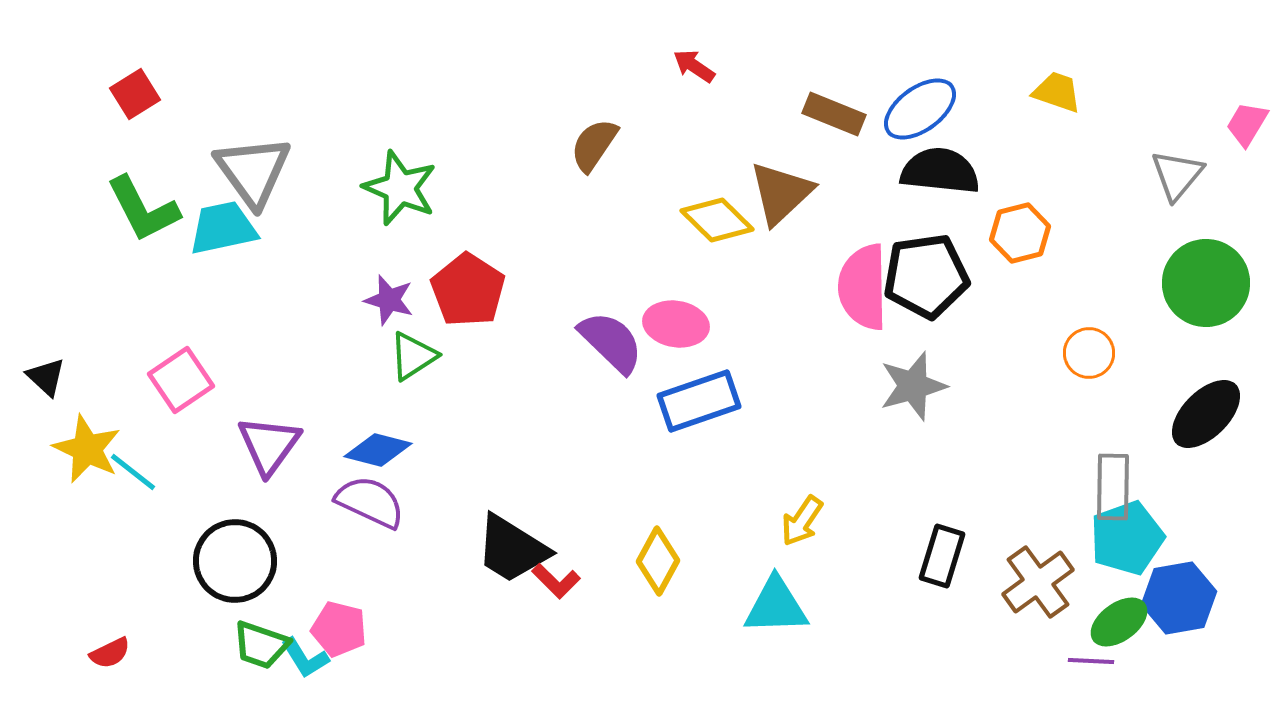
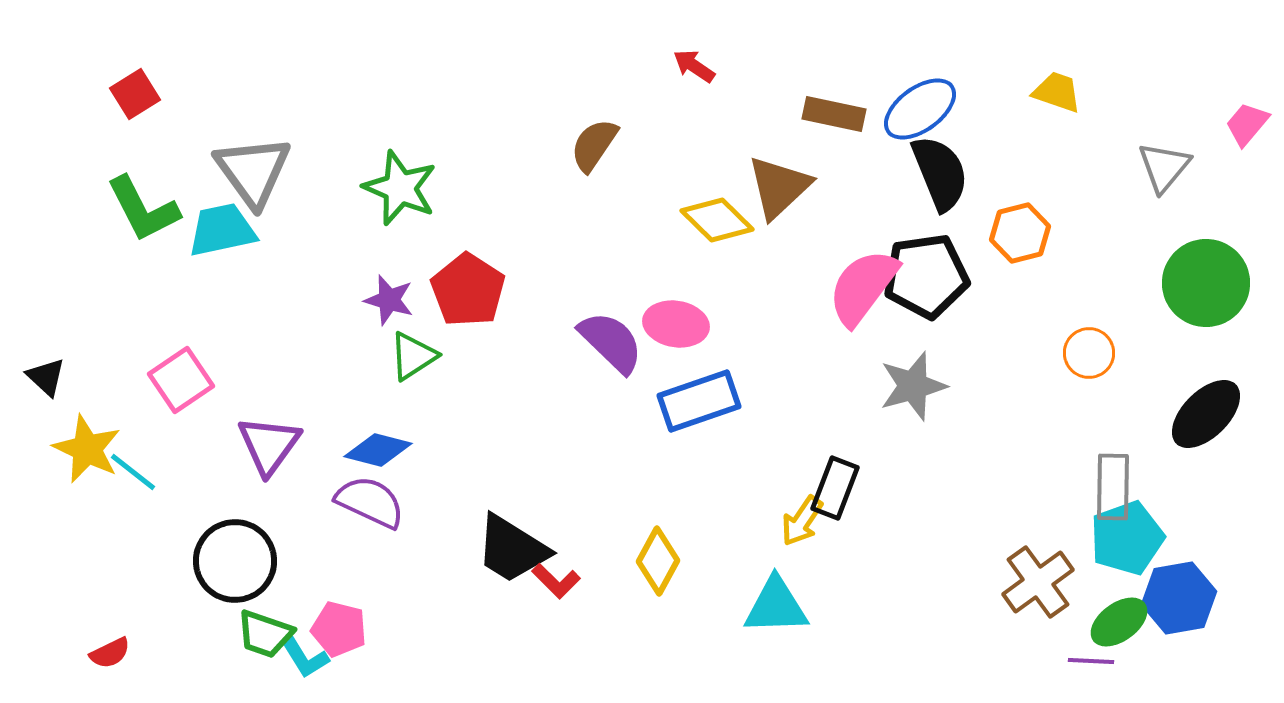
brown rectangle at (834, 114): rotated 10 degrees counterclockwise
pink trapezoid at (1247, 124): rotated 9 degrees clockwise
black semicircle at (940, 171): moved 2 px down; rotated 62 degrees clockwise
gray triangle at (1177, 175): moved 13 px left, 8 px up
brown triangle at (781, 193): moved 2 px left, 6 px up
cyan trapezoid at (223, 228): moved 1 px left, 2 px down
pink semicircle at (863, 287): rotated 38 degrees clockwise
black rectangle at (942, 556): moved 107 px left, 68 px up; rotated 4 degrees clockwise
green trapezoid at (261, 645): moved 4 px right, 11 px up
